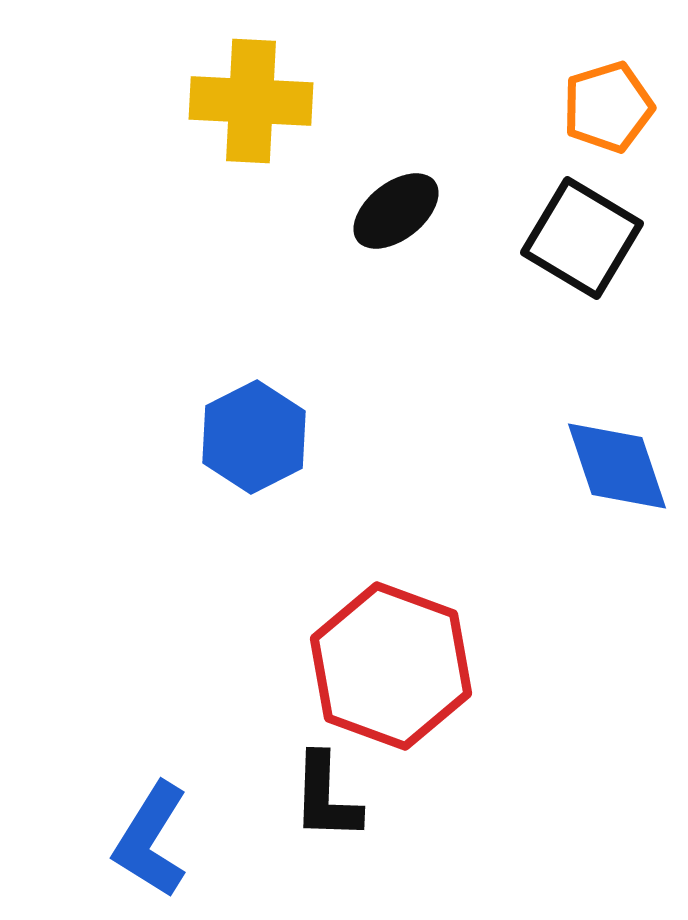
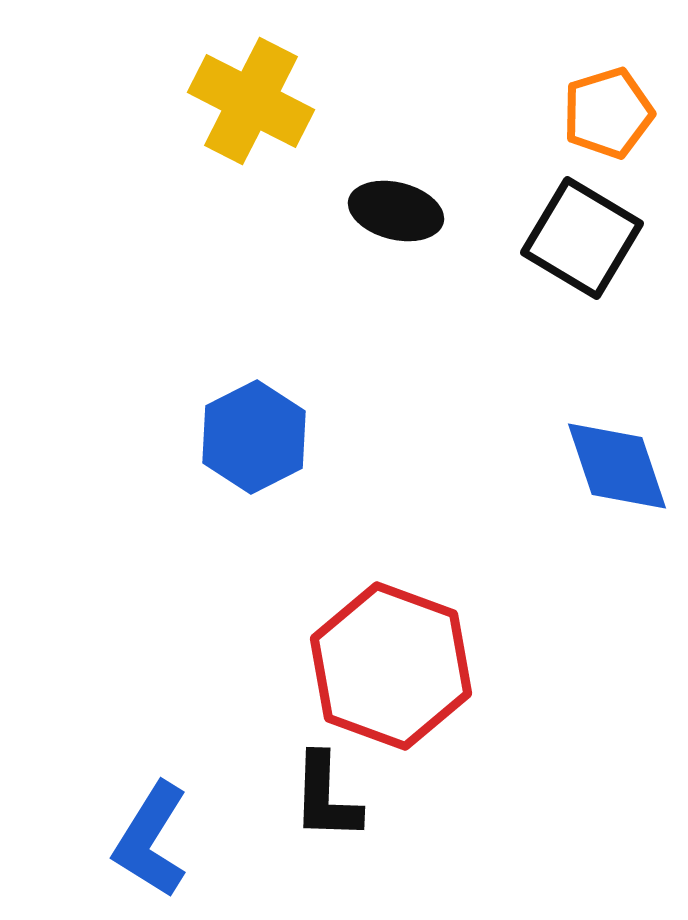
yellow cross: rotated 24 degrees clockwise
orange pentagon: moved 6 px down
black ellipse: rotated 52 degrees clockwise
